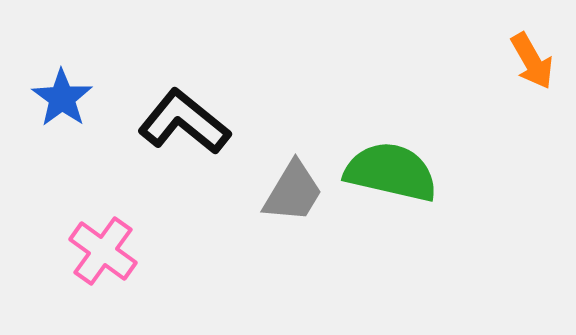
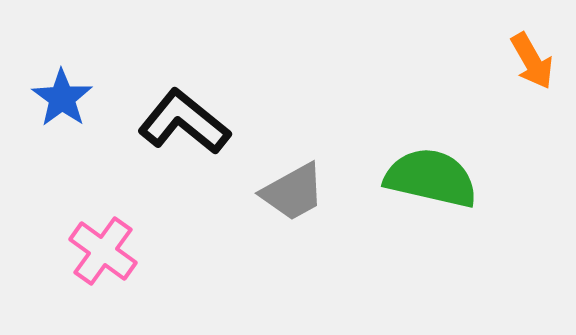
green semicircle: moved 40 px right, 6 px down
gray trapezoid: rotated 30 degrees clockwise
